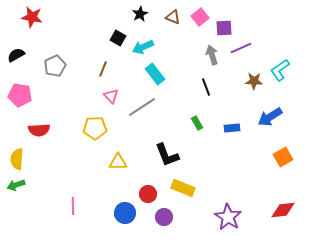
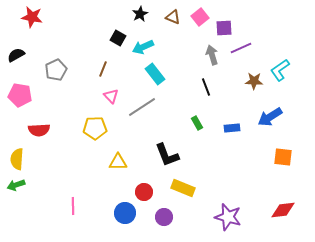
gray pentagon: moved 1 px right, 4 px down
orange square: rotated 36 degrees clockwise
red circle: moved 4 px left, 2 px up
purple star: rotated 16 degrees counterclockwise
